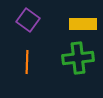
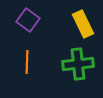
yellow rectangle: rotated 64 degrees clockwise
green cross: moved 6 px down
